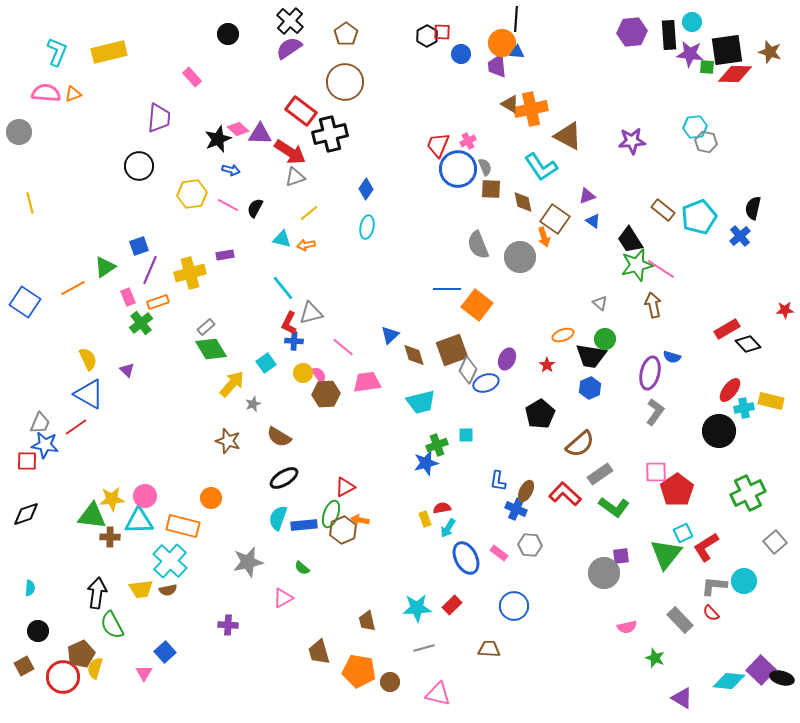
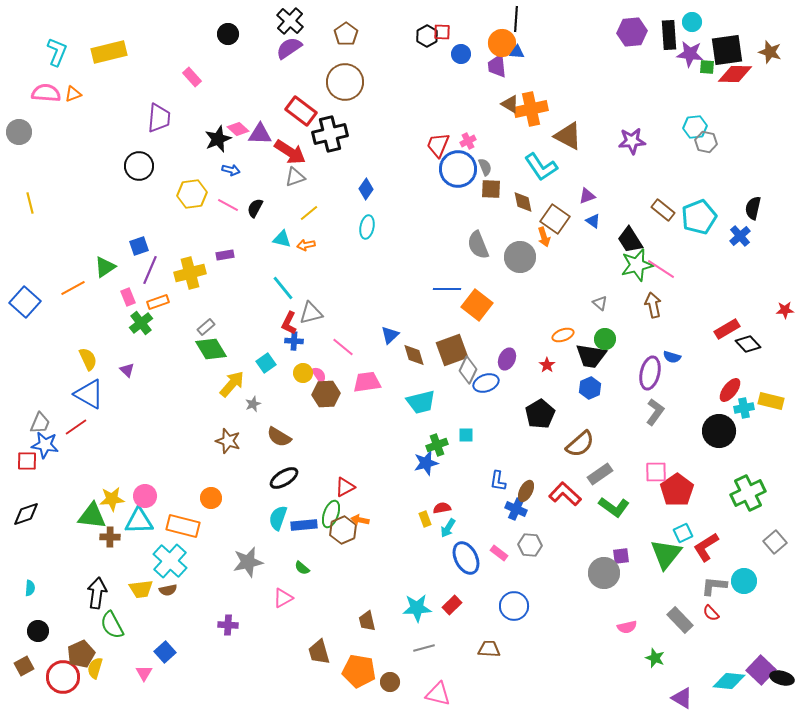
blue square at (25, 302): rotated 8 degrees clockwise
